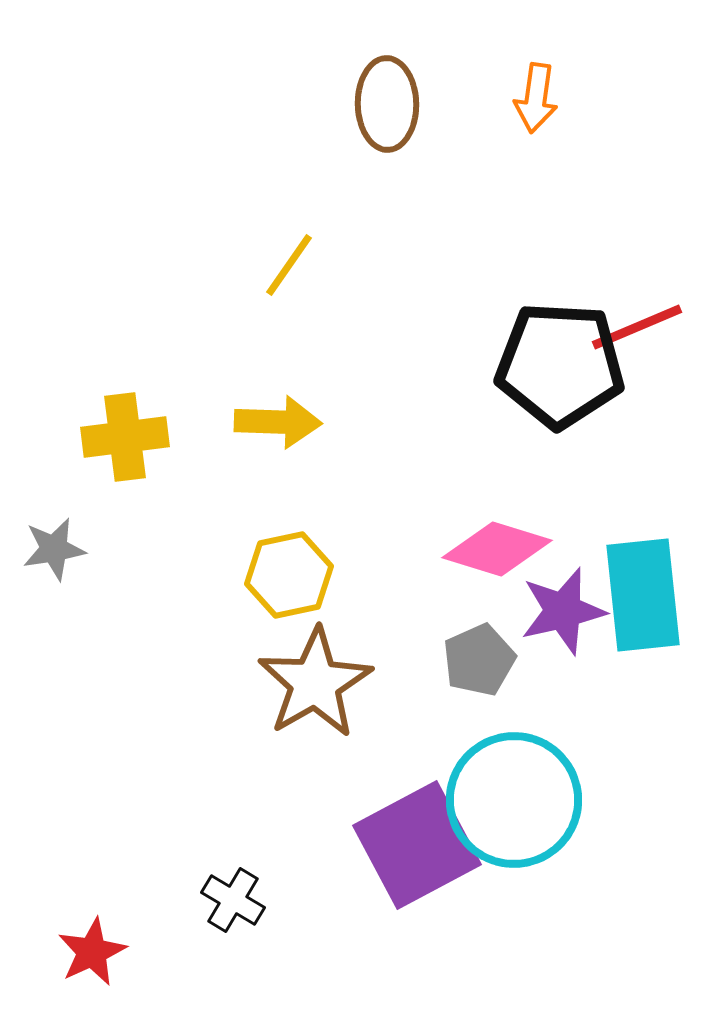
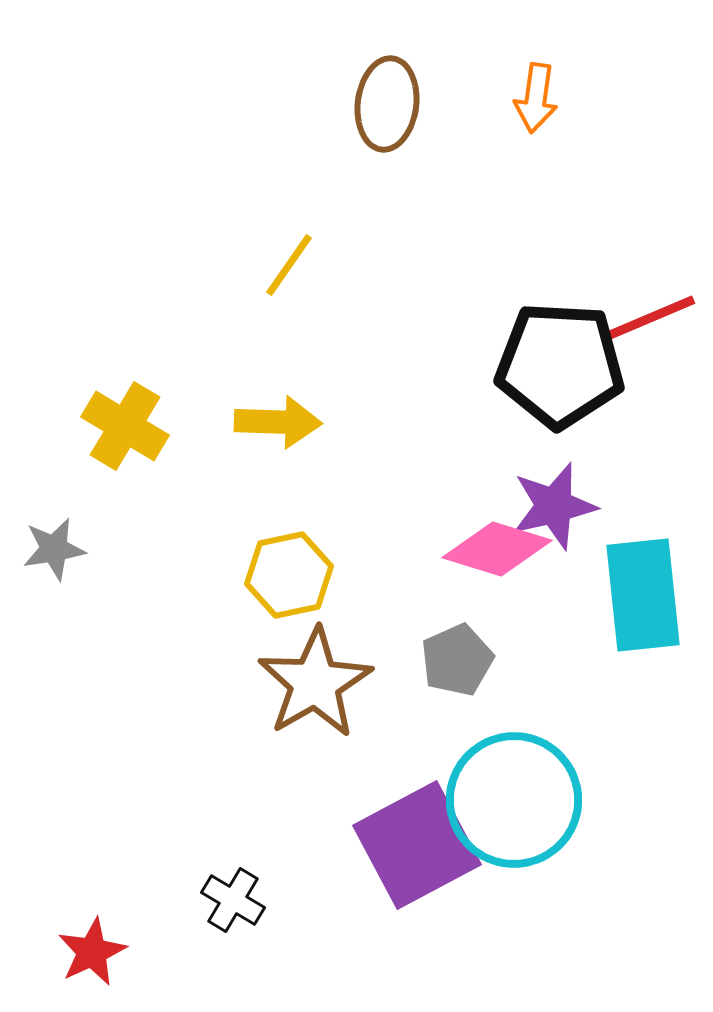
brown ellipse: rotated 8 degrees clockwise
red line: moved 13 px right, 9 px up
yellow cross: moved 11 px up; rotated 38 degrees clockwise
purple star: moved 9 px left, 105 px up
gray pentagon: moved 22 px left
